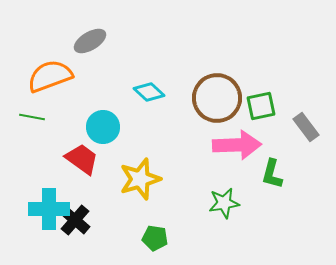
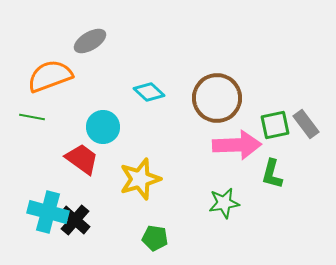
green square: moved 14 px right, 19 px down
gray rectangle: moved 3 px up
cyan cross: moved 1 px left, 3 px down; rotated 15 degrees clockwise
